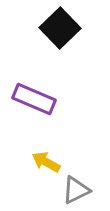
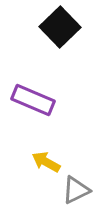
black square: moved 1 px up
purple rectangle: moved 1 px left, 1 px down
